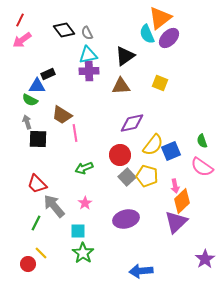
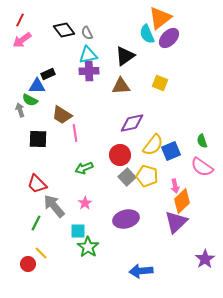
gray arrow at (27, 122): moved 7 px left, 12 px up
green star at (83, 253): moved 5 px right, 6 px up
